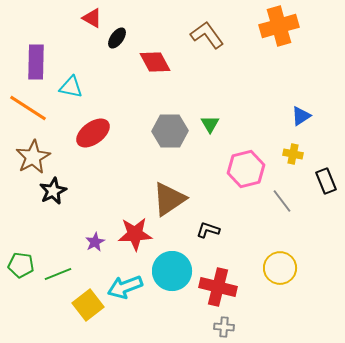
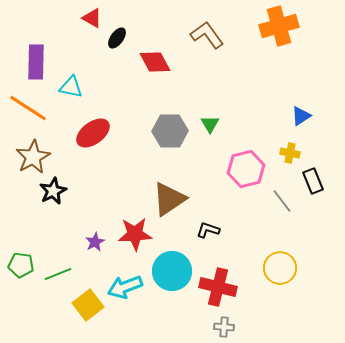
yellow cross: moved 3 px left, 1 px up
black rectangle: moved 13 px left
